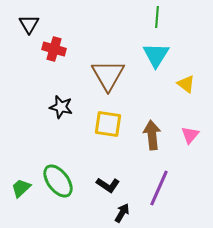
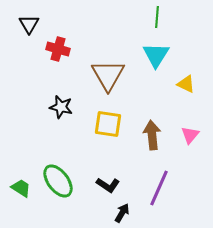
red cross: moved 4 px right
yellow triangle: rotated 12 degrees counterclockwise
green trapezoid: rotated 75 degrees clockwise
